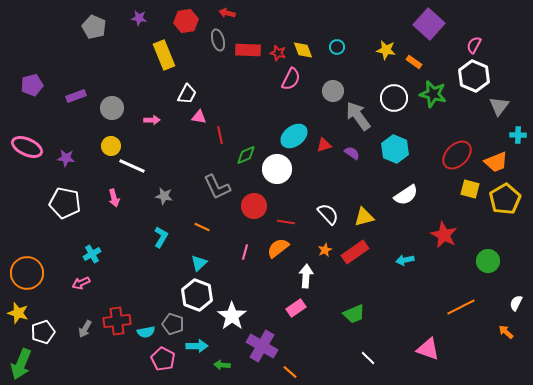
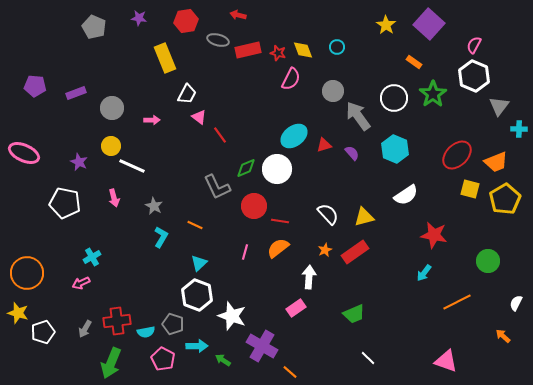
red arrow at (227, 13): moved 11 px right, 2 px down
gray ellipse at (218, 40): rotated 60 degrees counterclockwise
red rectangle at (248, 50): rotated 15 degrees counterclockwise
yellow star at (386, 50): moved 25 px up; rotated 24 degrees clockwise
yellow rectangle at (164, 55): moved 1 px right, 3 px down
purple pentagon at (32, 85): moved 3 px right, 1 px down; rotated 20 degrees clockwise
green star at (433, 94): rotated 24 degrees clockwise
purple rectangle at (76, 96): moved 3 px up
pink triangle at (199, 117): rotated 28 degrees clockwise
red line at (220, 135): rotated 24 degrees counterclockwise
cyan cross at (518, 135): moved 1 px right, 6 px up
pink ellipse at (27, 147): moved 3 px left, 6 px down
purple semicircle at (352, 153): rotated 14 degrees clockwise
green diamond at (246, 155): moved 13 px down
purple star at (66, 158): moved 13 px right, 4 px down; rotated 18 degrees clockwise
gray star at (164, 196): moved 10 px left, 10 px down; rotated 18 degrees clockwise
red line at (286, 222): moved 6 px left, 1 px up
orange line at (202, 227): moved 7 px left, 2 px up
red star at (444, 235): moved 10 px left; rotated 16 degrees counterclockwise
cyan cross at (92, 254): moved 3 px down
cyan arrow at (405, 260): moved 19 px right, 13 px down; rotated 42 degrees counterclockwise
white arrow at (306, 276): moved 3 px right, 1 px down
orange line at (461, 307): moved 4 px left, 5 px up
white star at (232, 316): rotated 16 degrees counterclockwise
orange arrow at (506, 332): moved 3 px left, 4 px down
pink triangle at (428, 349): moved 18 px right, 12 px down
green arrow at (21, 364): moved 90 px right, 1 px up
green arrow at (222, 365): moved 1 px right, 5 px up; rotated 28 degrees clockwise
